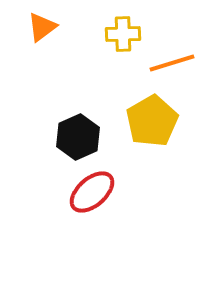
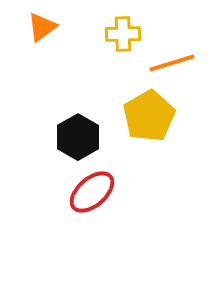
yellow pentagon: moved 3 px left, 5 px up
black hexagon: rotated 6 degrees counterclockwise
